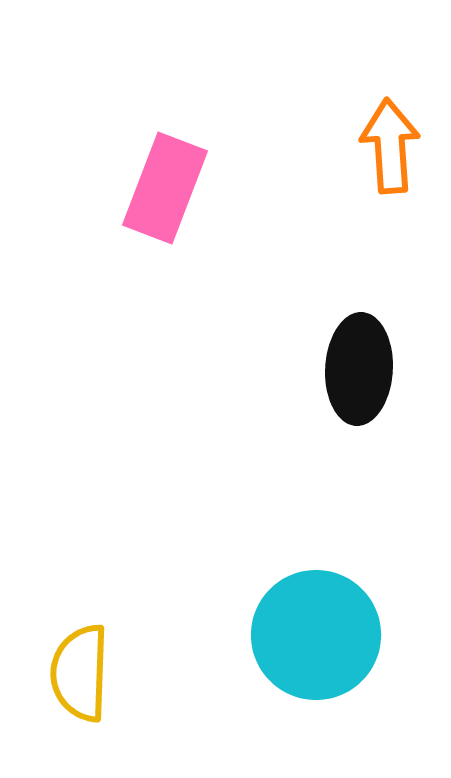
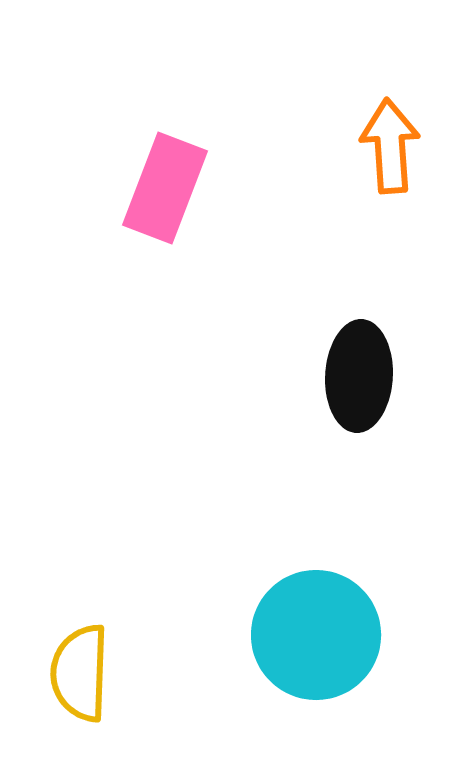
black ellipse: moved 7 px down
